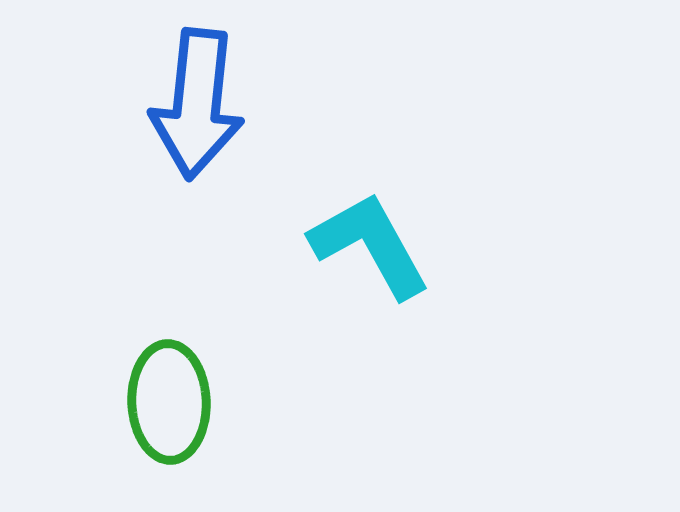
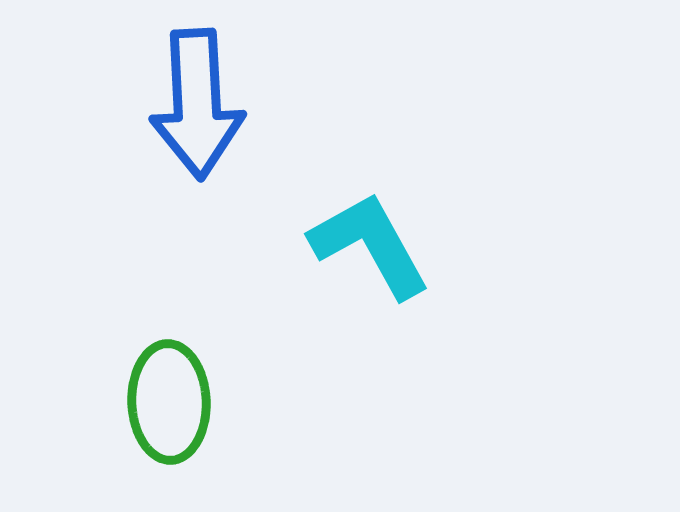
blue arrow: rotated 9 degrees counterclockwise
